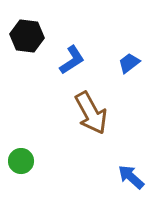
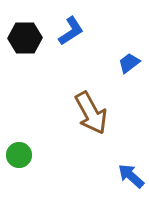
black hexagon: moved 2 px left, 2 px down; rotated 8 degrees counterclockwise
blue L-shape: moved 1 px left, 29 px up
green circle: moved 2 px left, 6 px up
blue arrow: moved 1 px up
